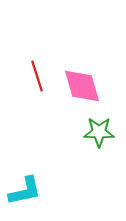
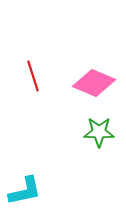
red line: moved 4 px left
pink diamond: moved 12 px right, 3 px up; rotated 51 degrees counterclockwise
